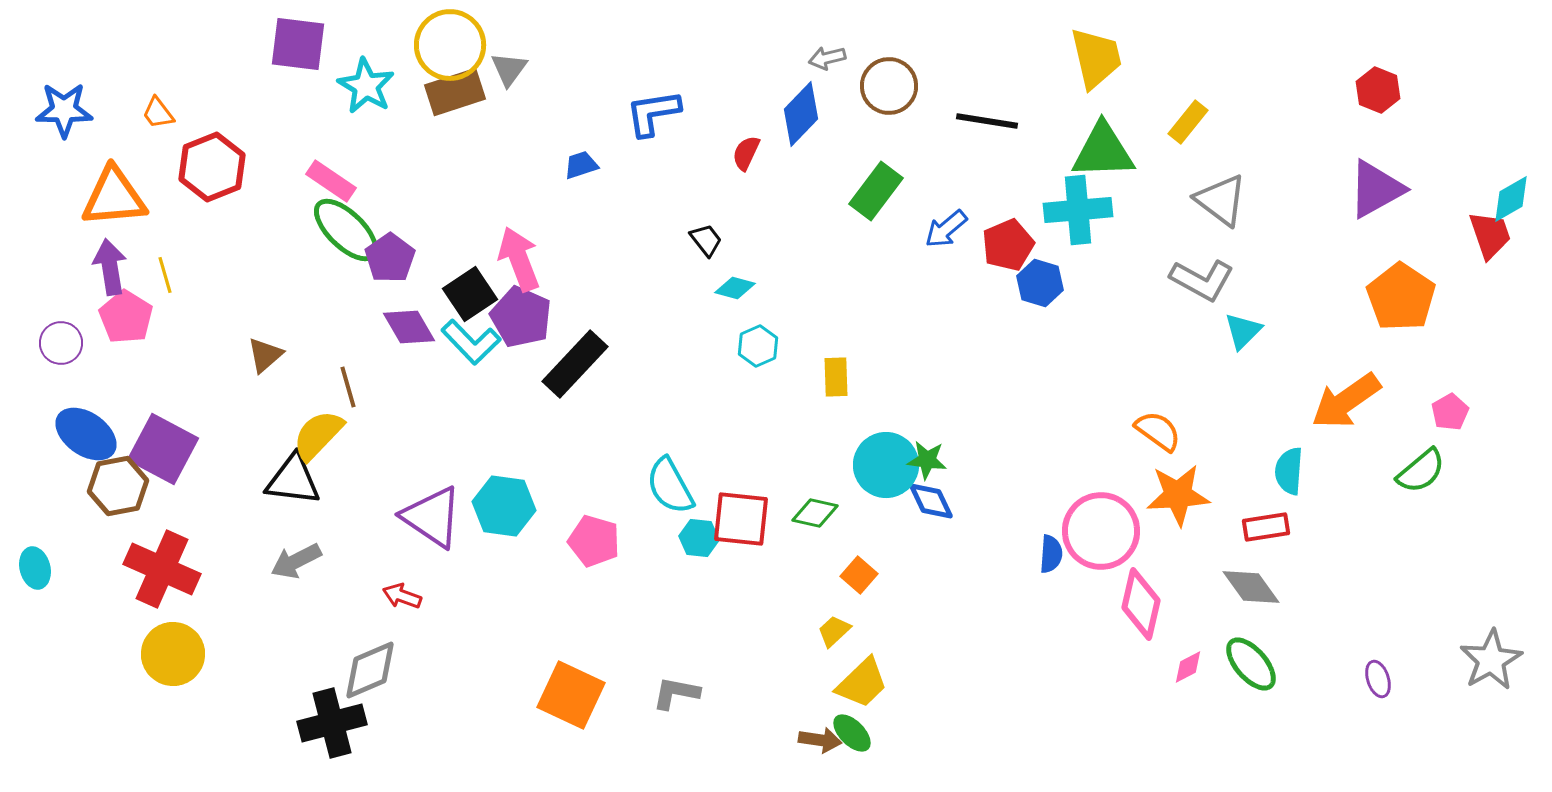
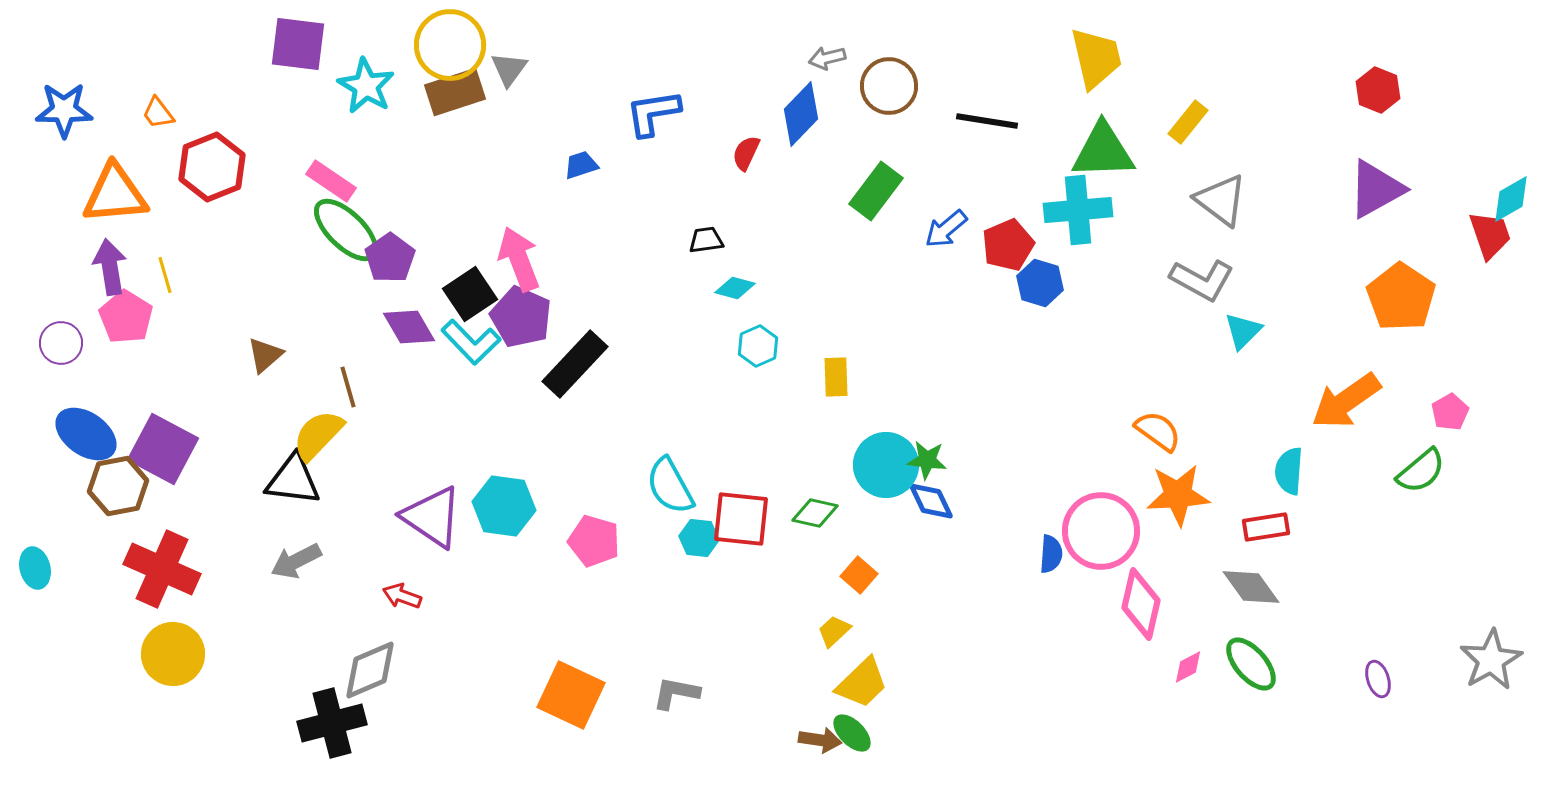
orange triangle at (114, 197): moved 1 px right, 3 px up
black trapezoid at (706, 240): rotated 60 degrees counterclockwise
